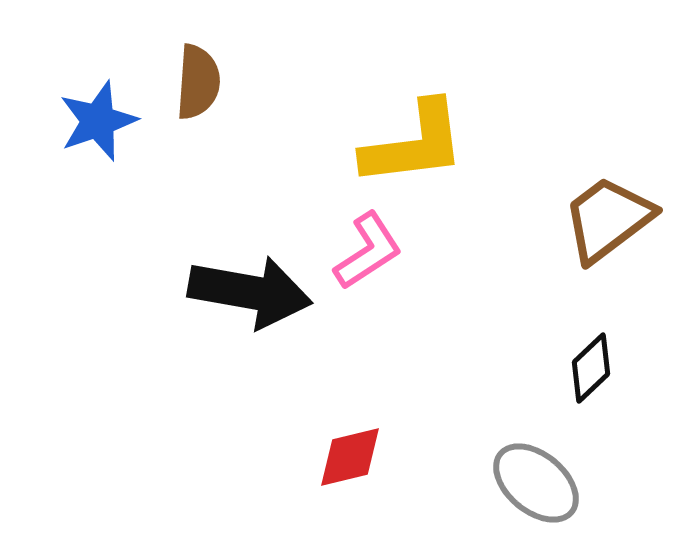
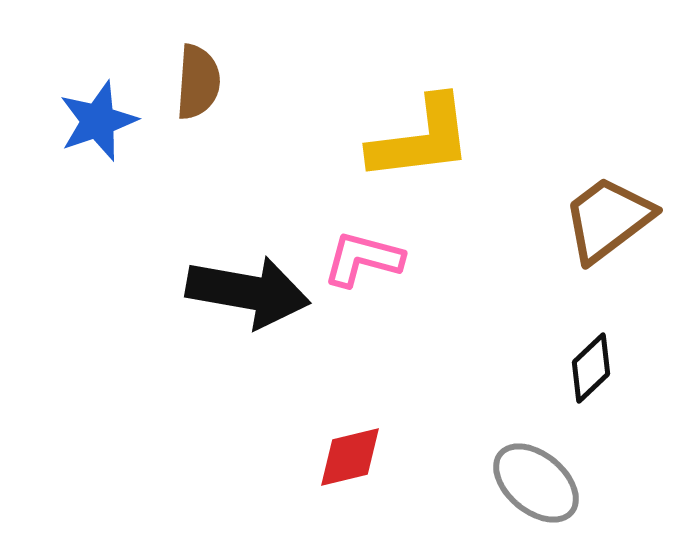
yellow L-shape: moved 7 px right, 5 px up
pink L-shape: moved 5 px left, 8 px down; rotated 132 degrees counterclockwise
black arrow: moved 2 px left
